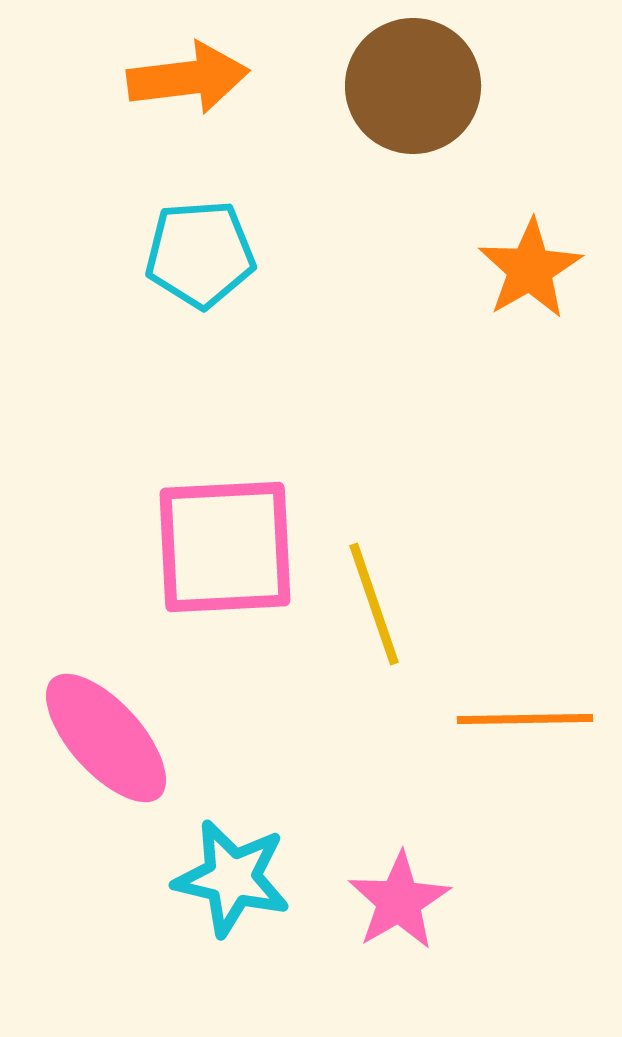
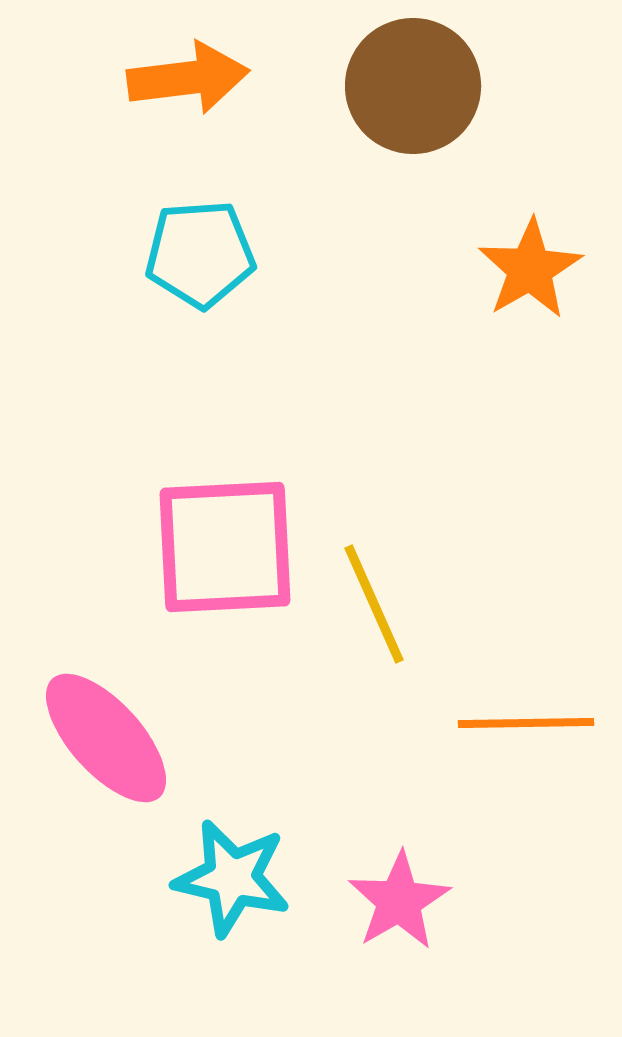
yellow line: rotated 5 degrees counterclockwise
orange line: moved 1 px right, 4 px down
